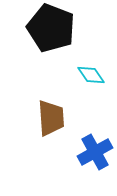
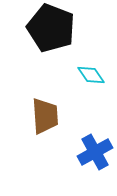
brown trapezoid: moved 6 px left, 2 px up
